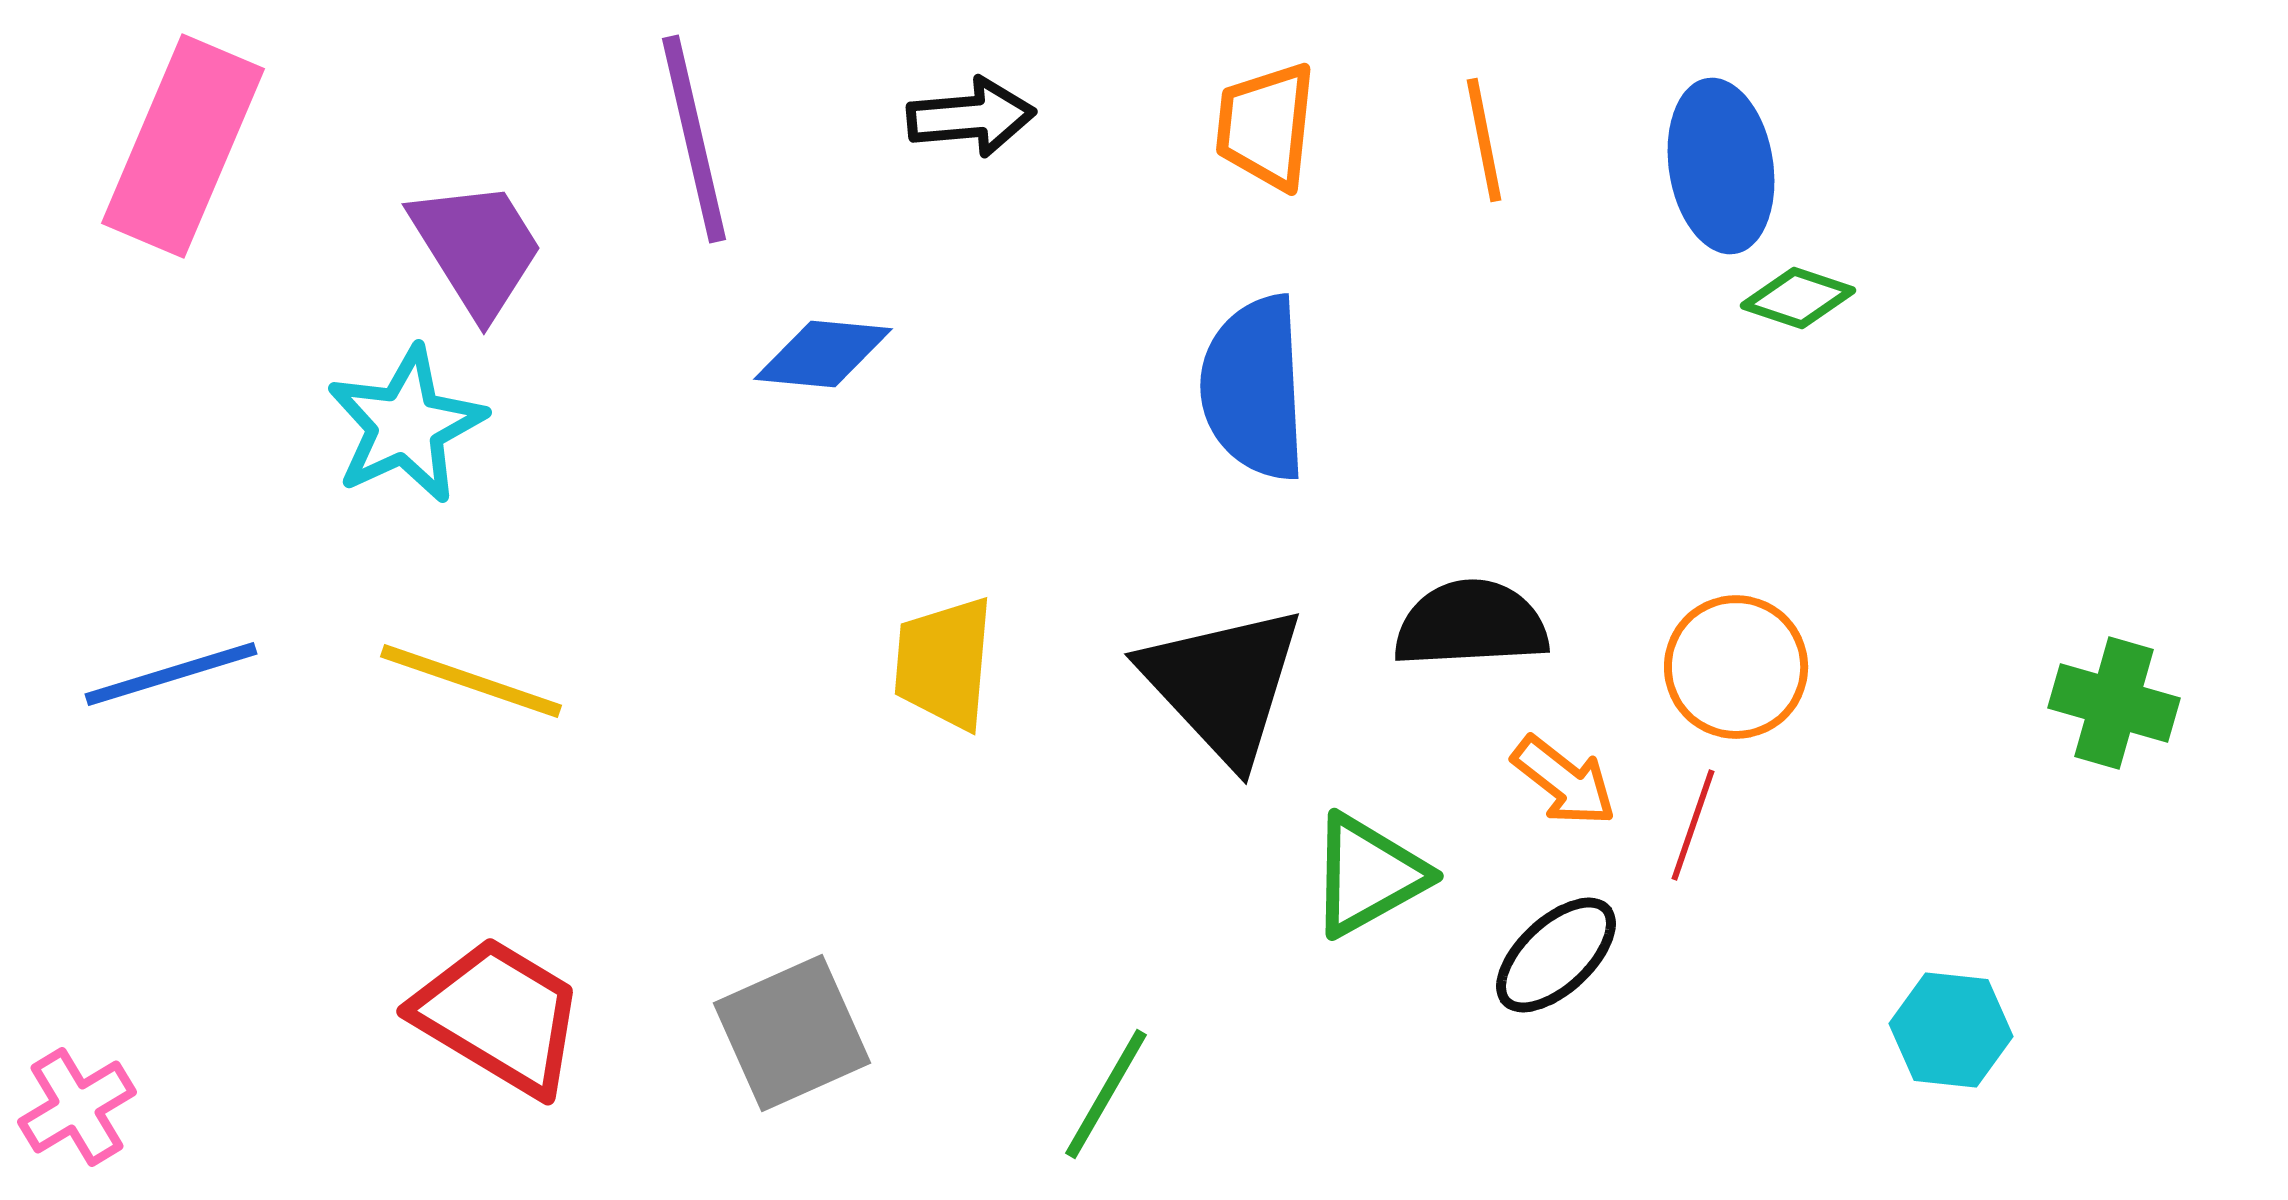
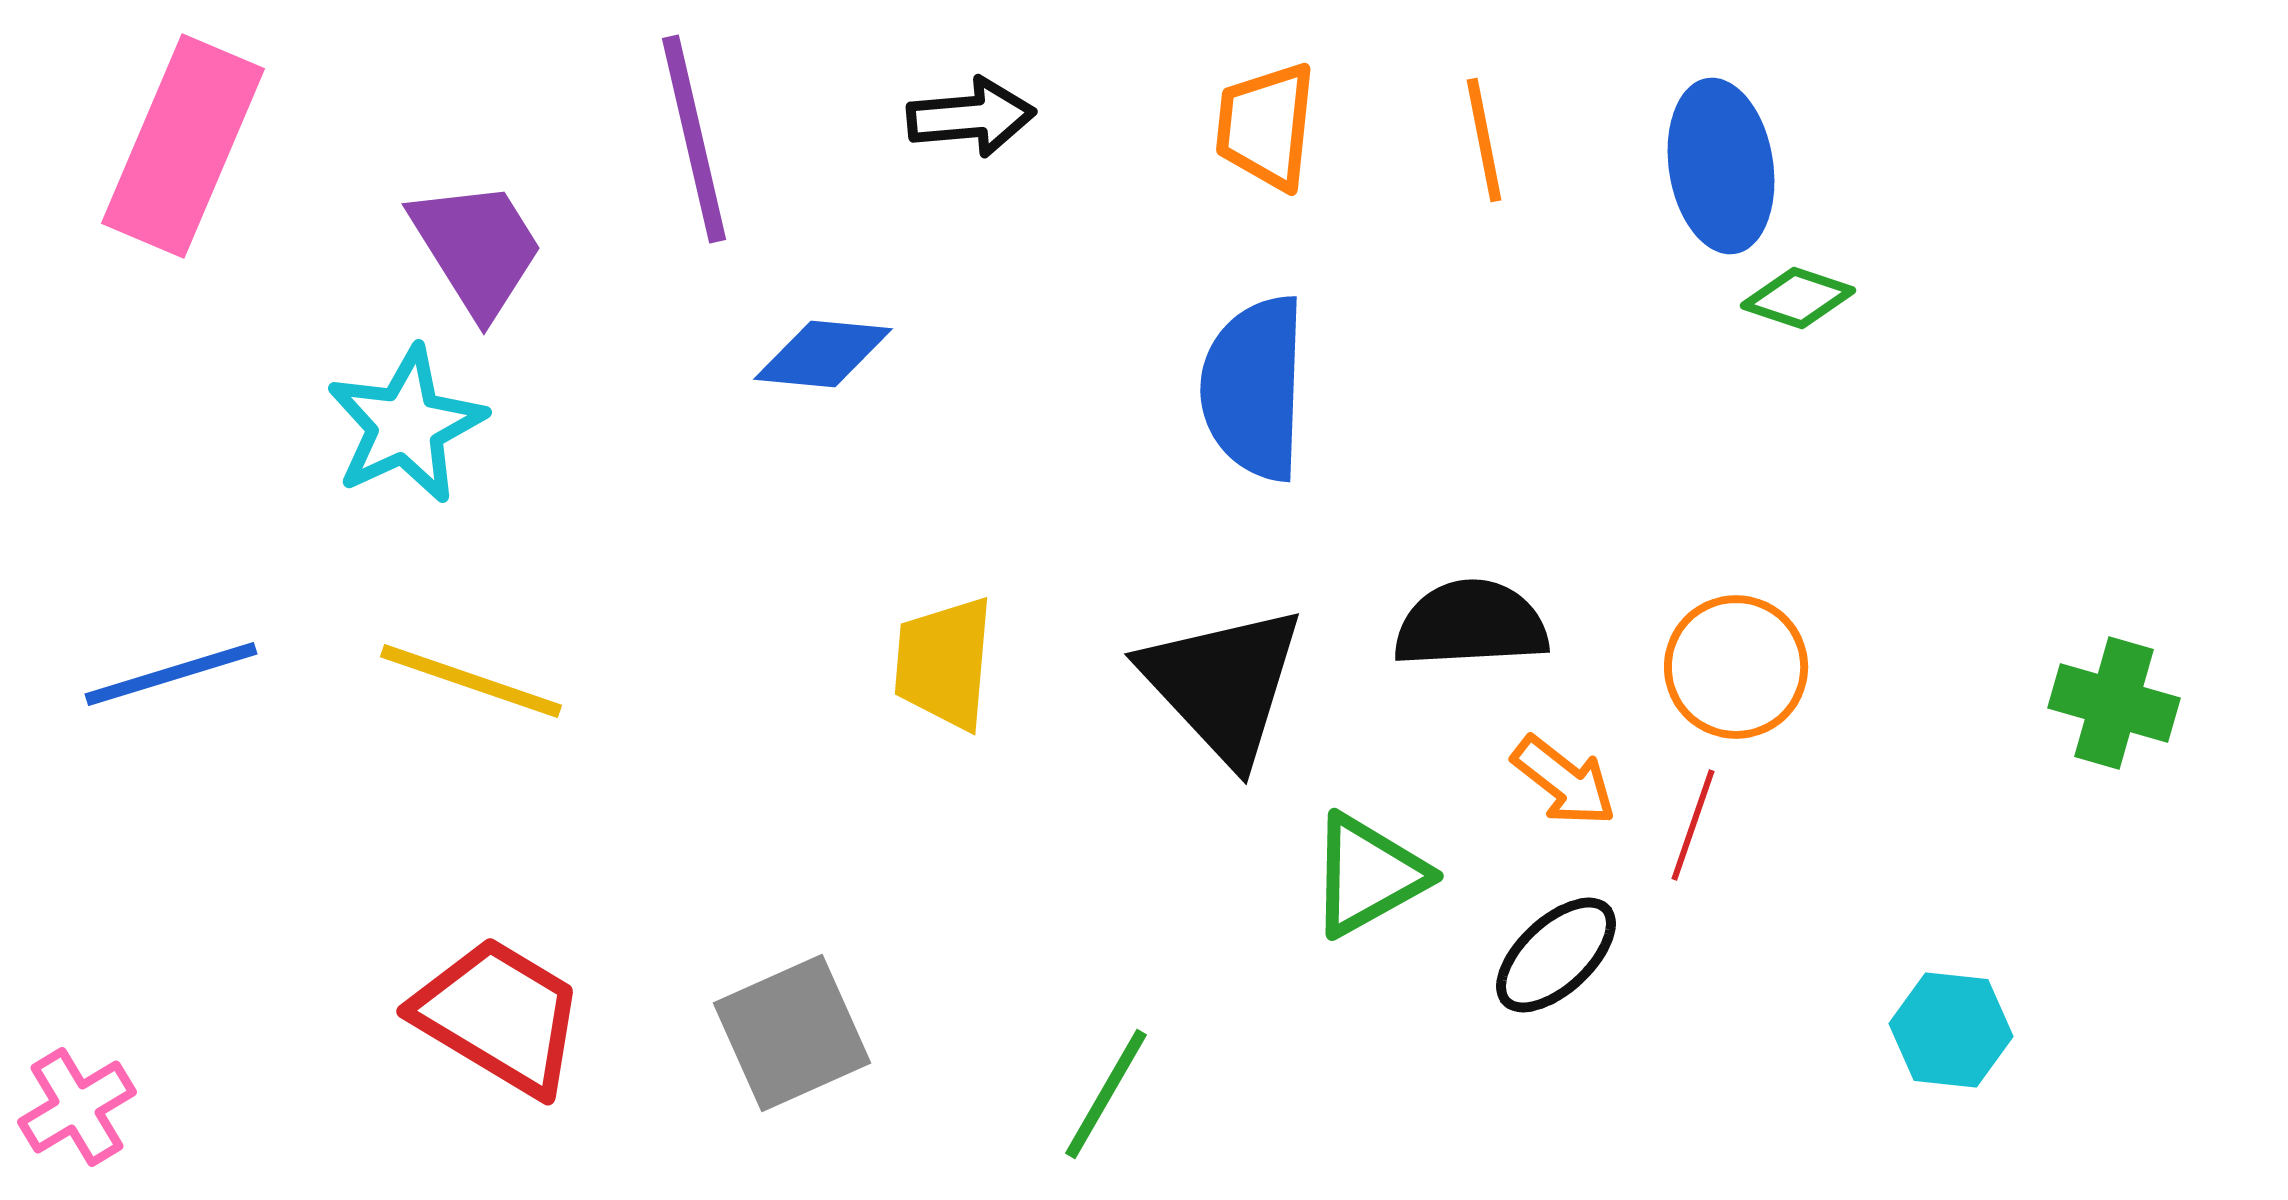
blue semicircle: rotated 5 degrees clockwise
